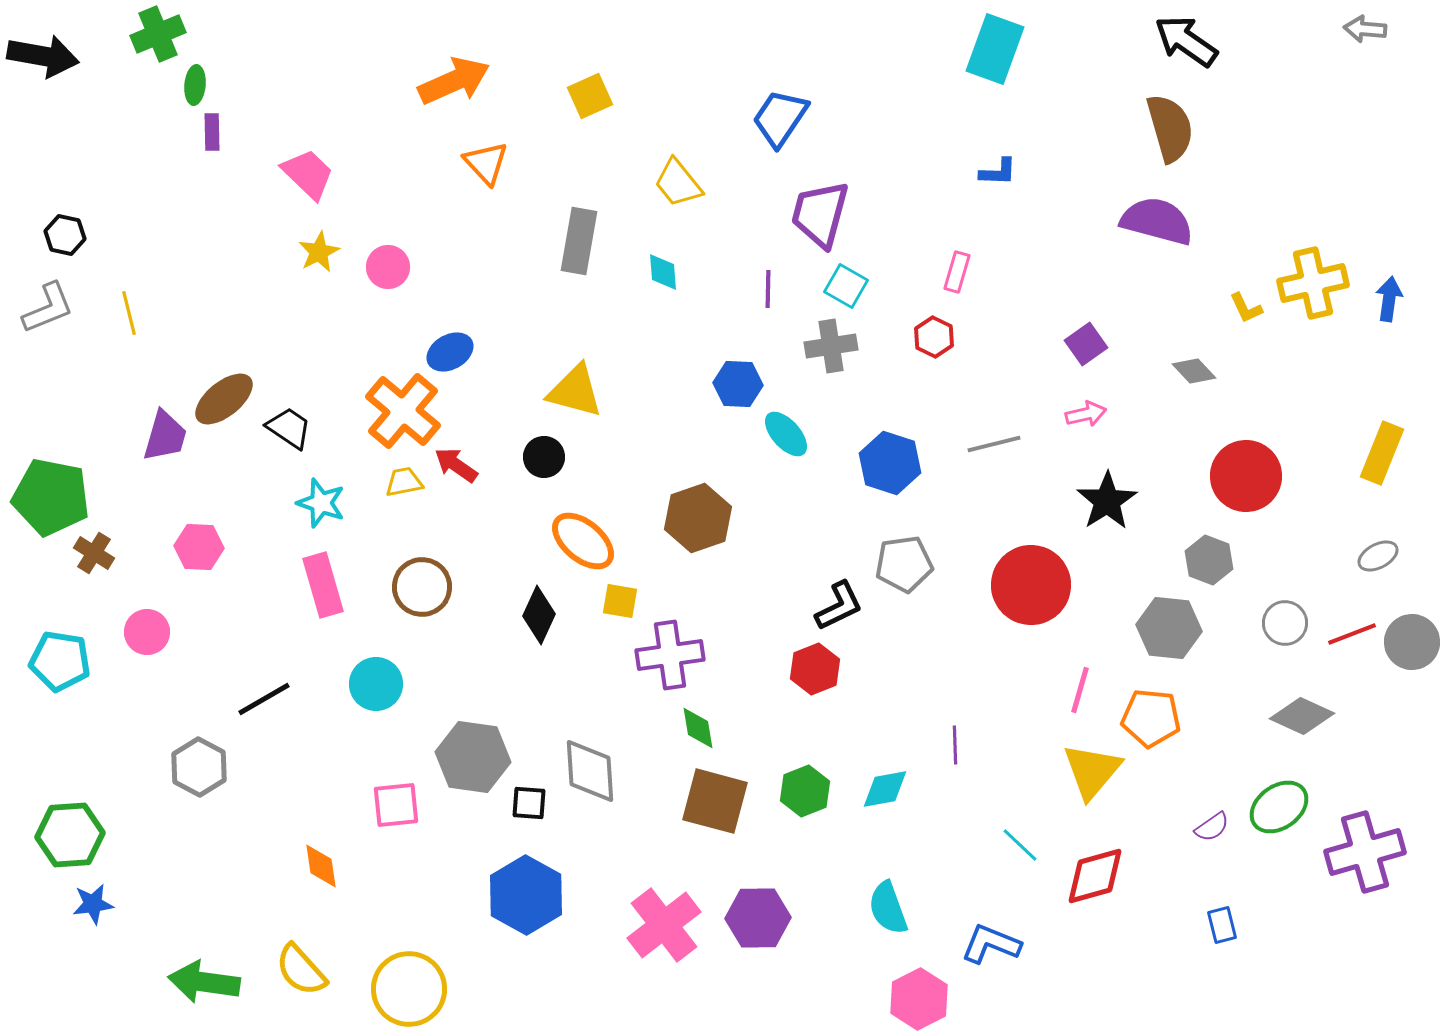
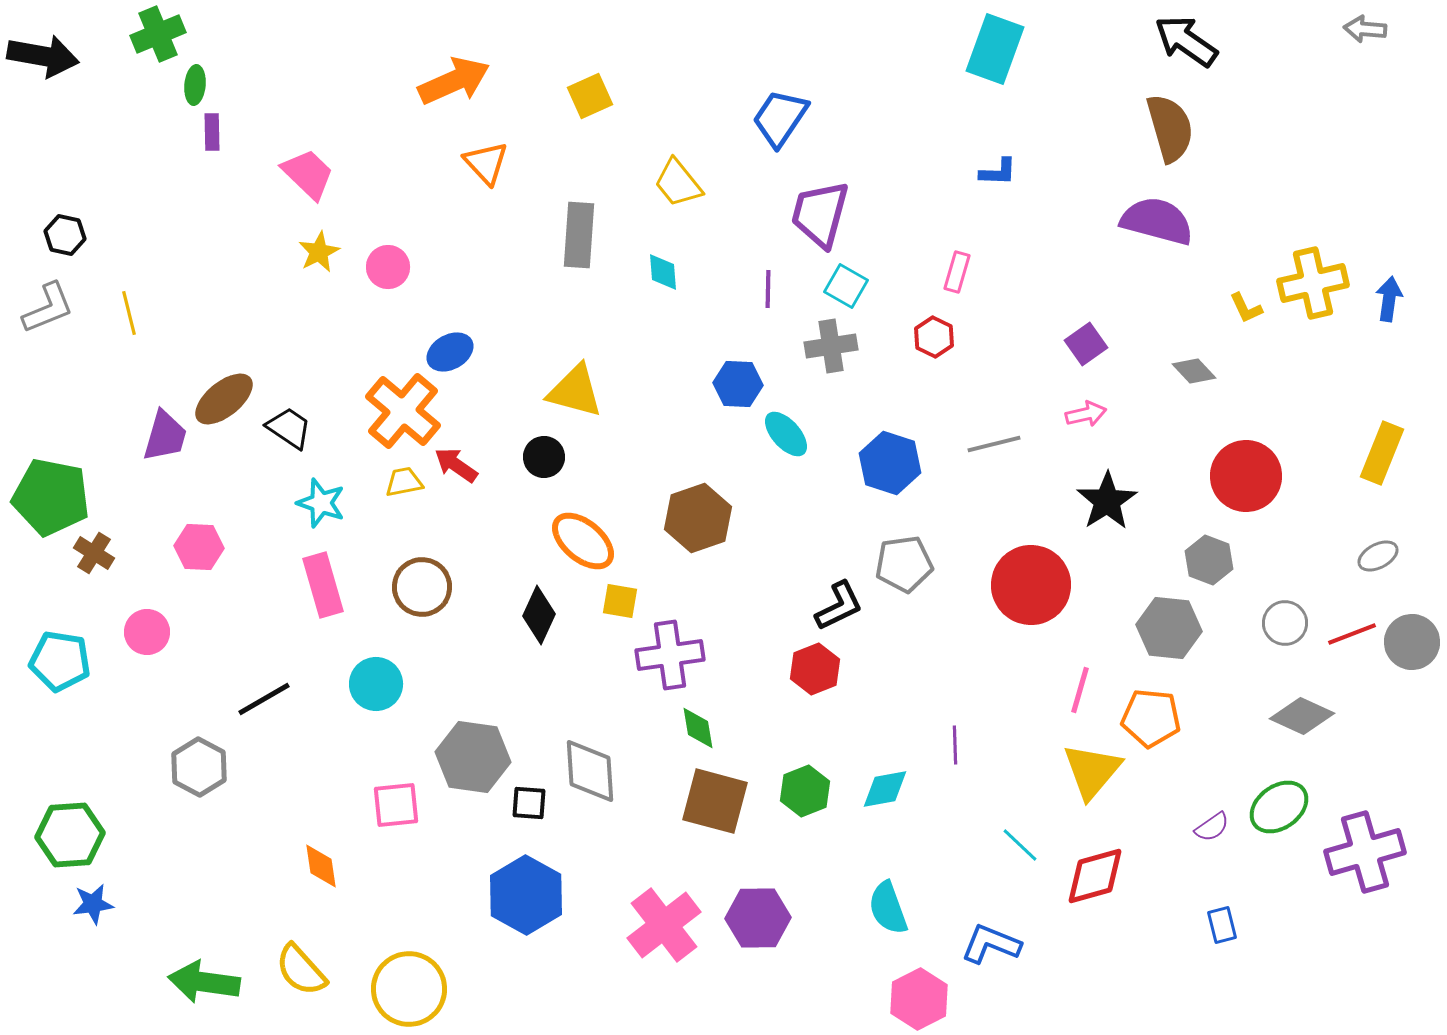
gray rectangle at (579, 241): moved 6 px up; rotated 6 degrees counterclockwise
